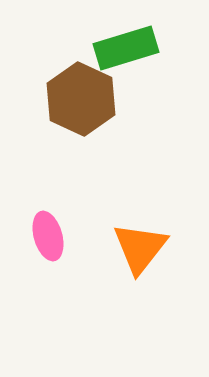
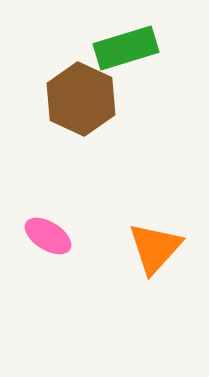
pink ellipse: rotated 42 degrees counterclockwise
orange triangle: moved 15 px right; rotated 4 degrees clockwise
